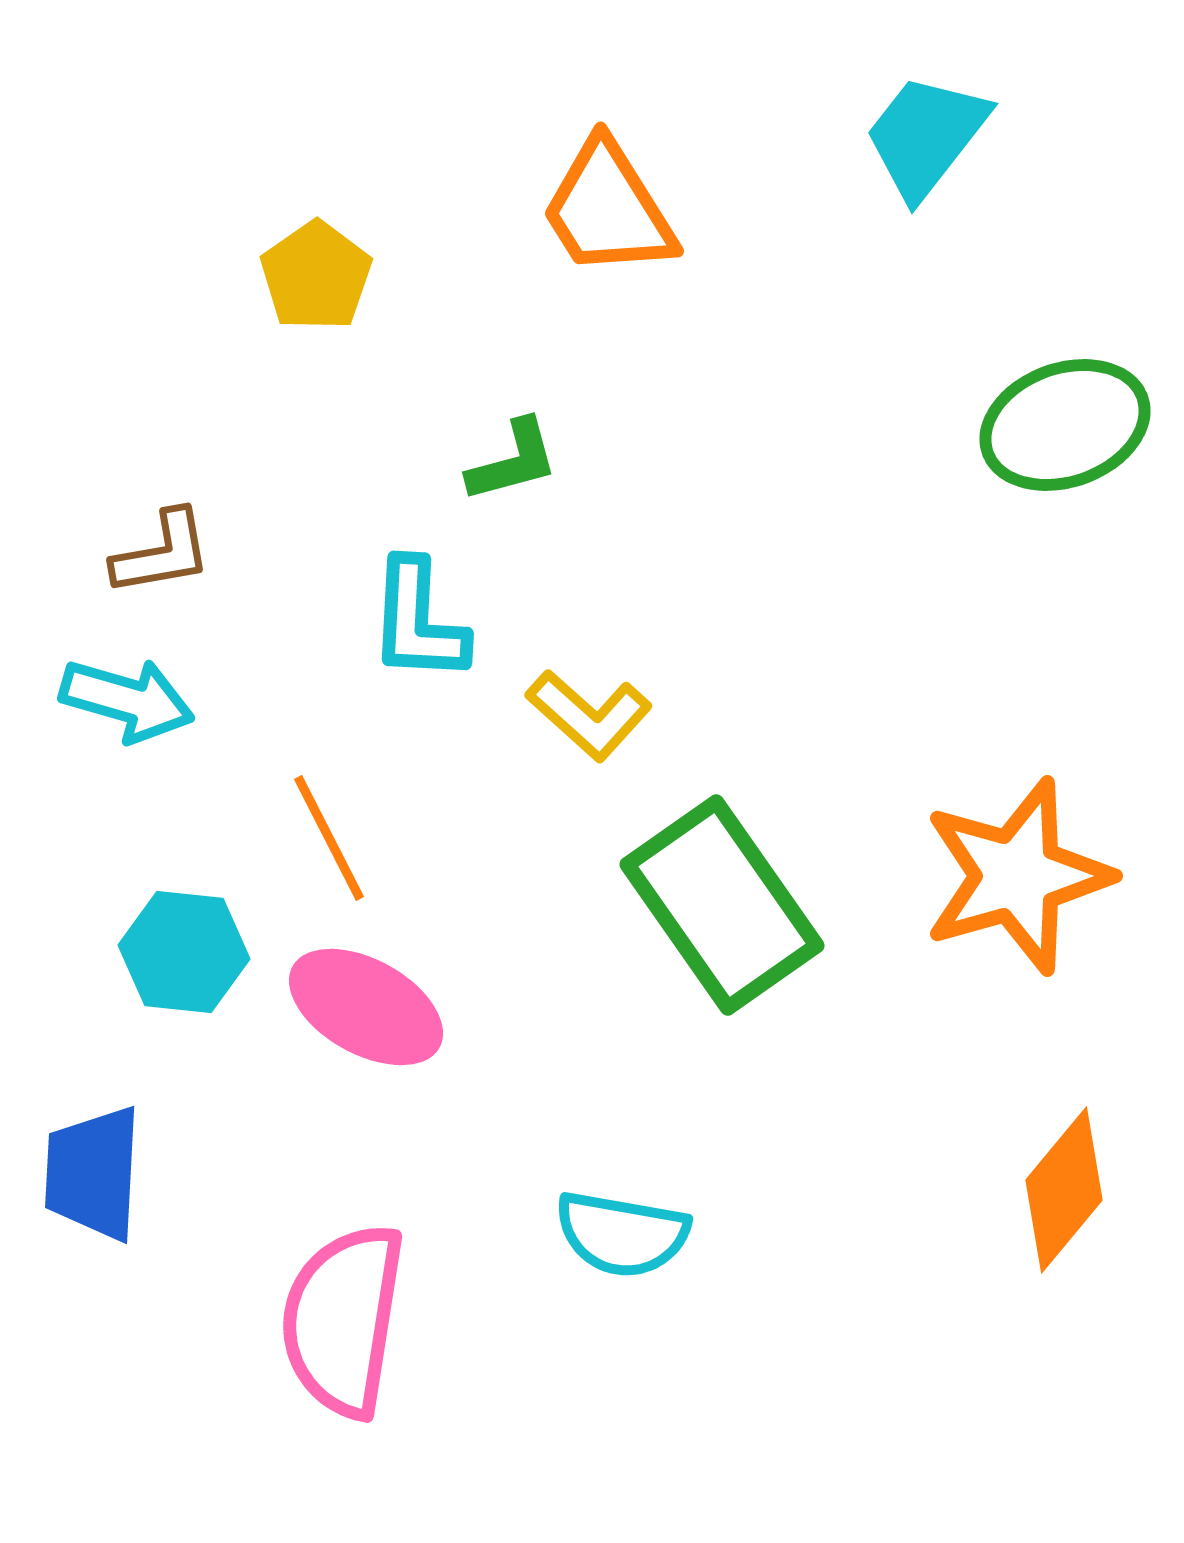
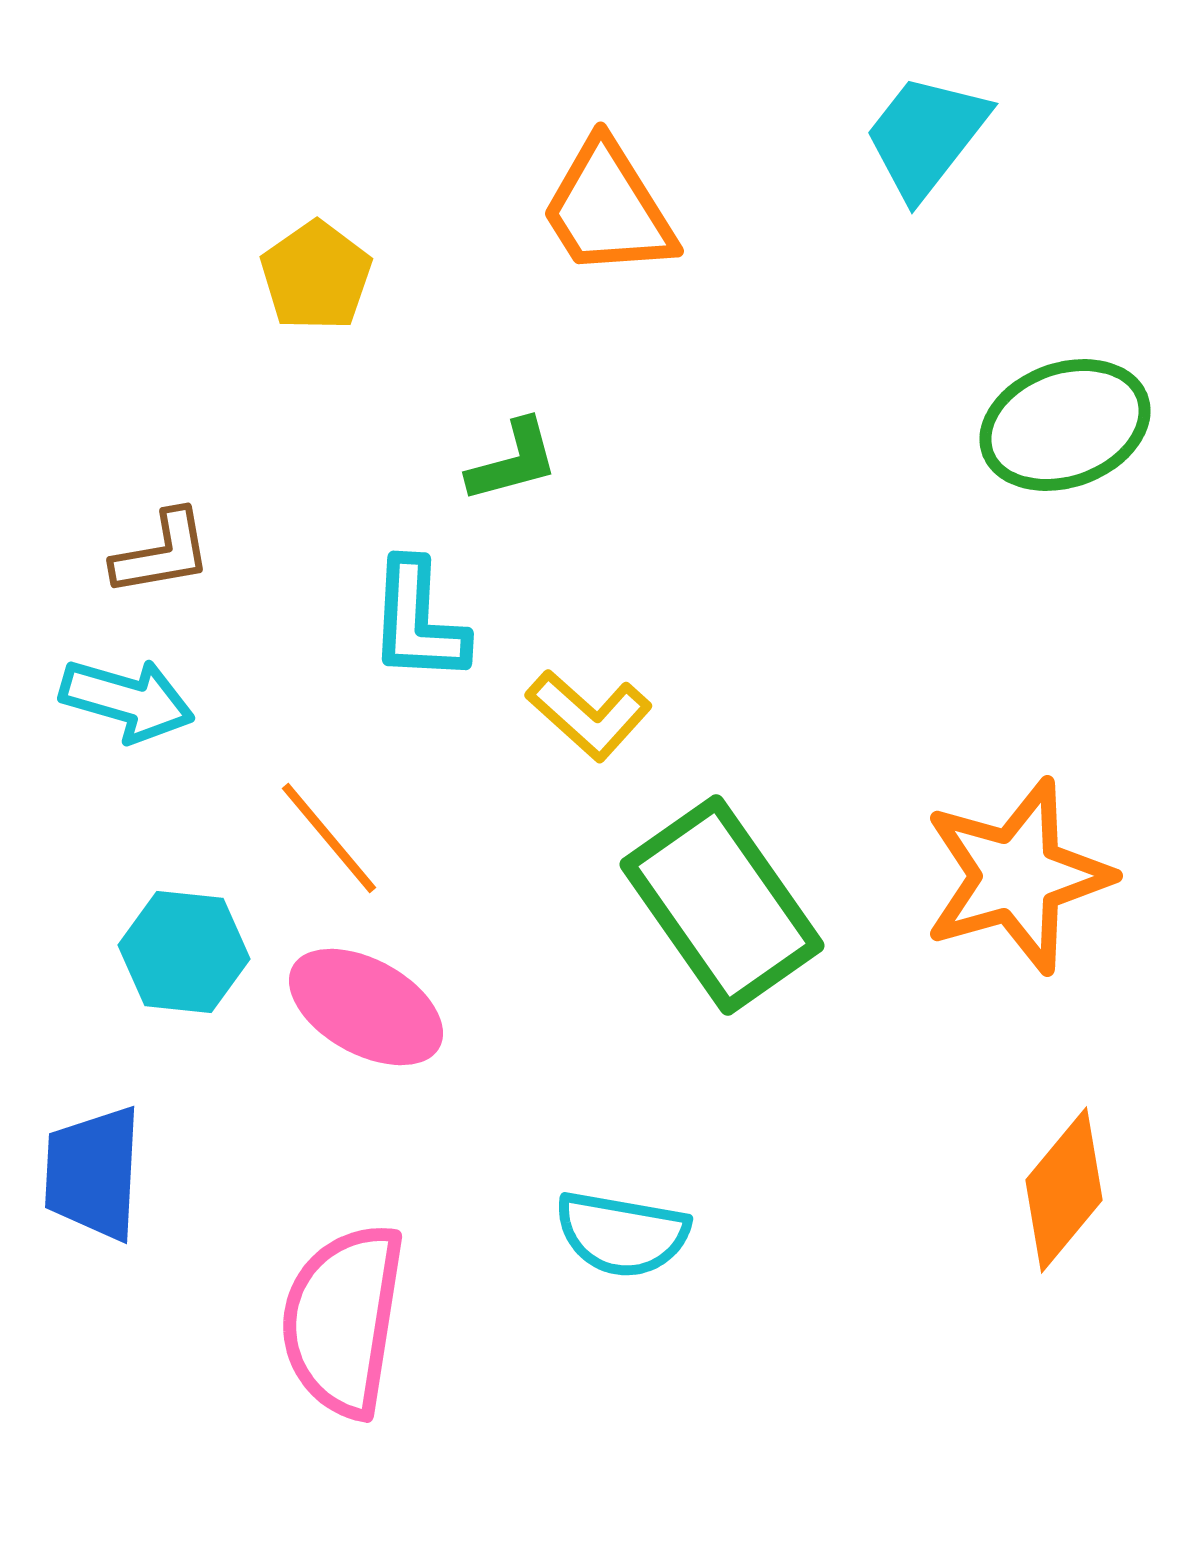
orange line: rotated 13 degrees counterclockwise
